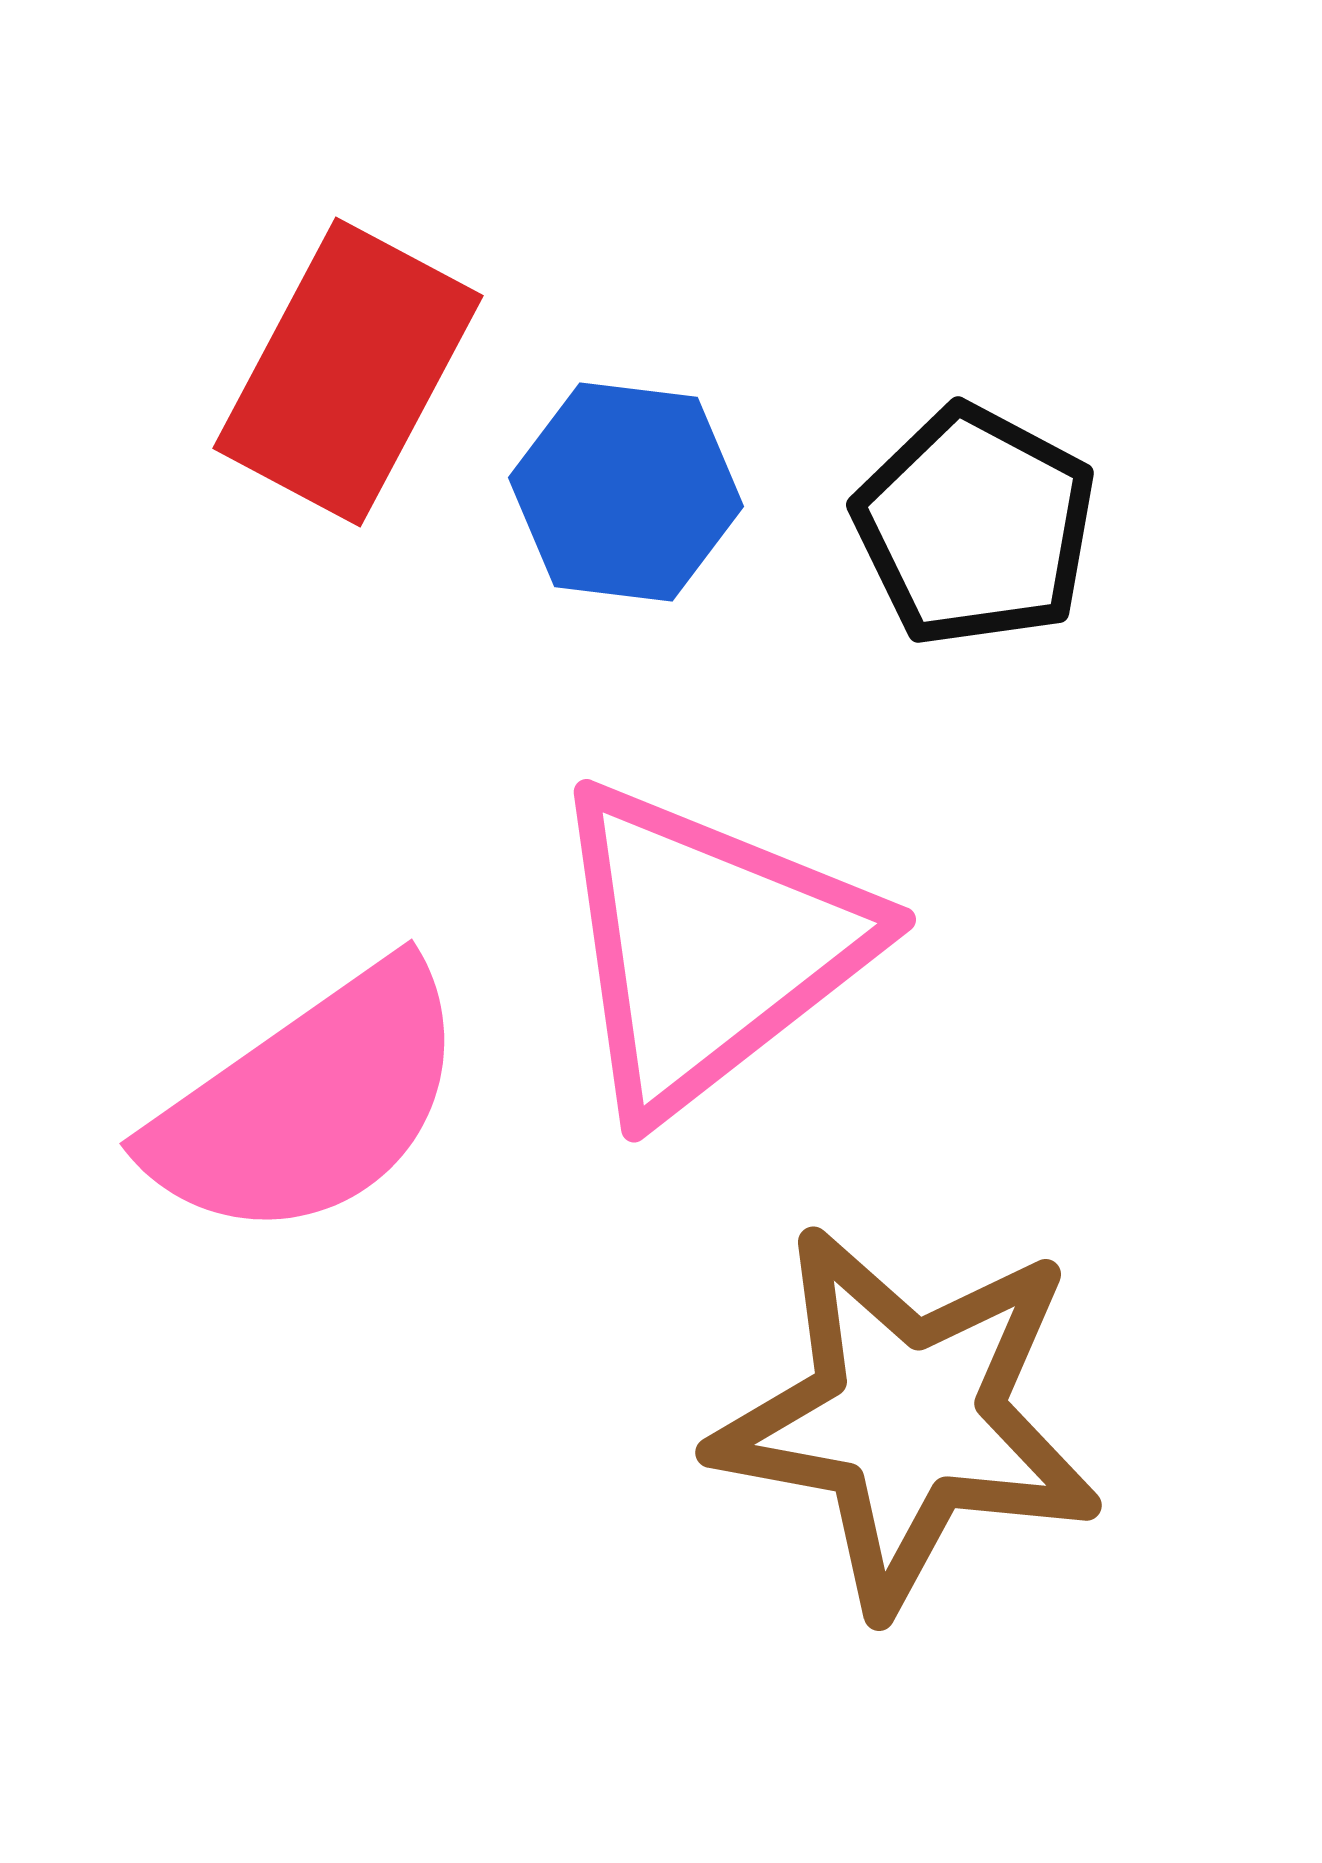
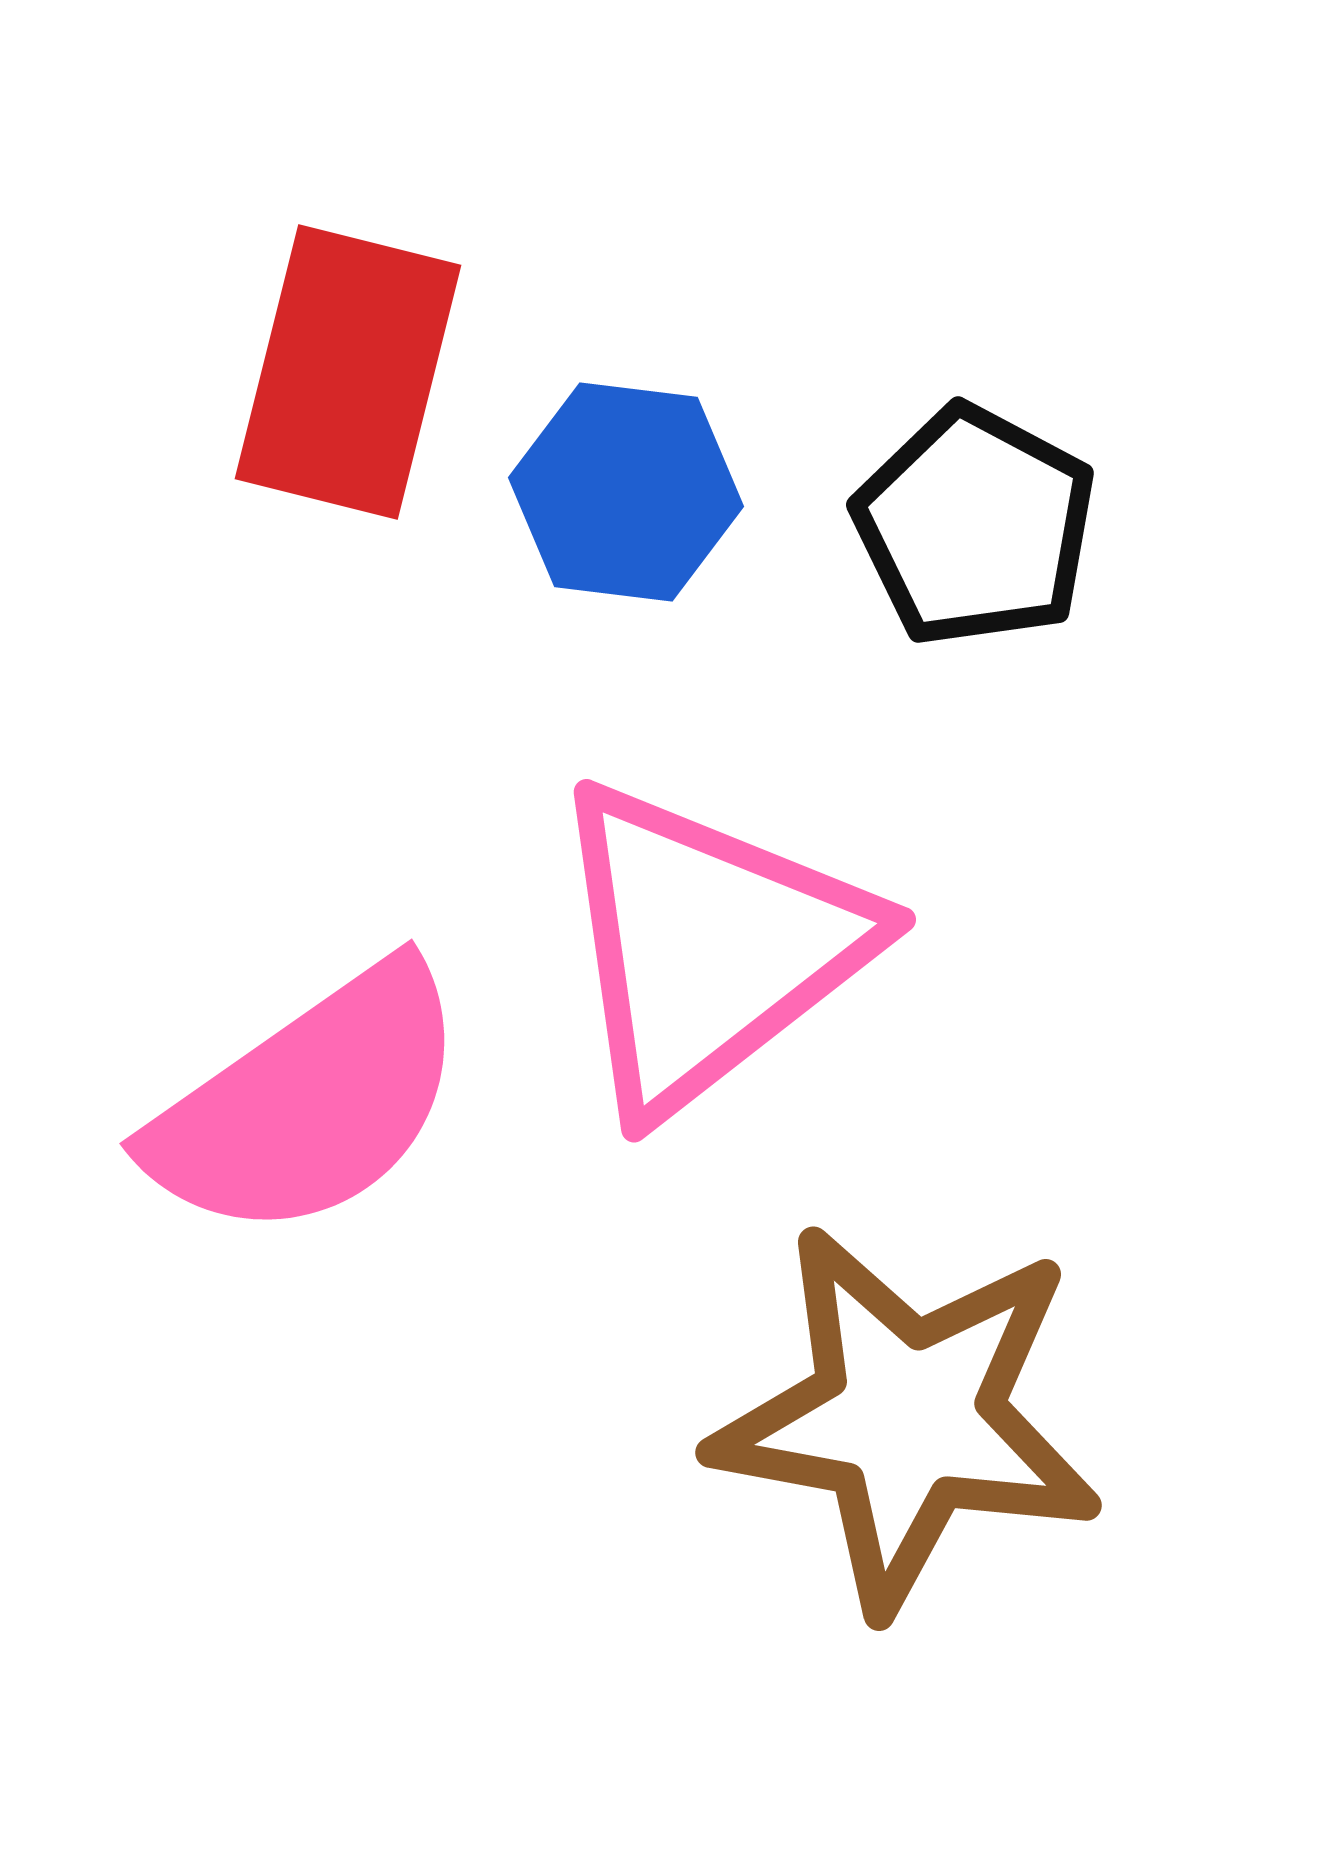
red rectangle: rotated 14 degrees counterclockwise
